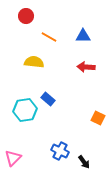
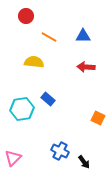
cyan hexagon: moved 3 px left, 1 px up
